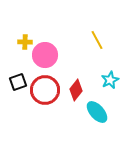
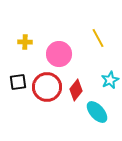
yellow line: moved 1 px right, 2 px up
pink circle: moved 14 px right, 1 px up
black square: rotated 12 degrees clockwise
red circle: moved 2 px right, 3 px up
